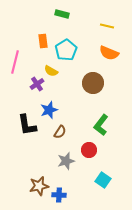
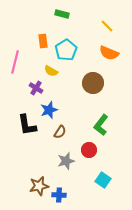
yellow line: rotated 32 degrees clockwise
purple cross: moved 1 px left, 4 px down; rotated 24 degrees counterclockwise
